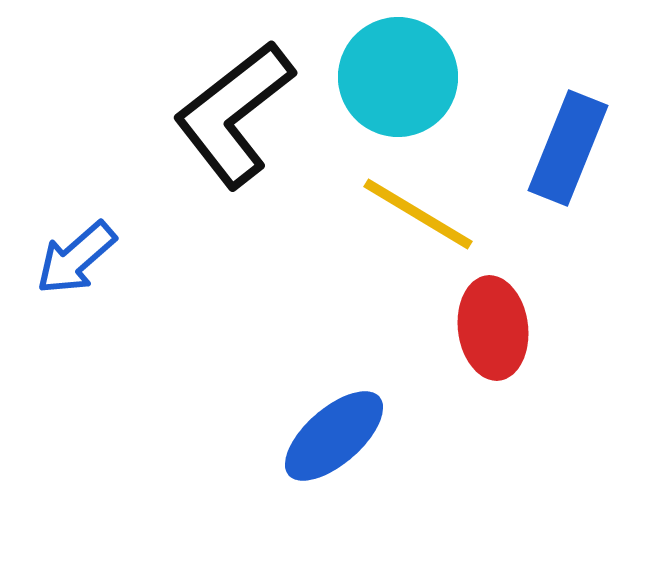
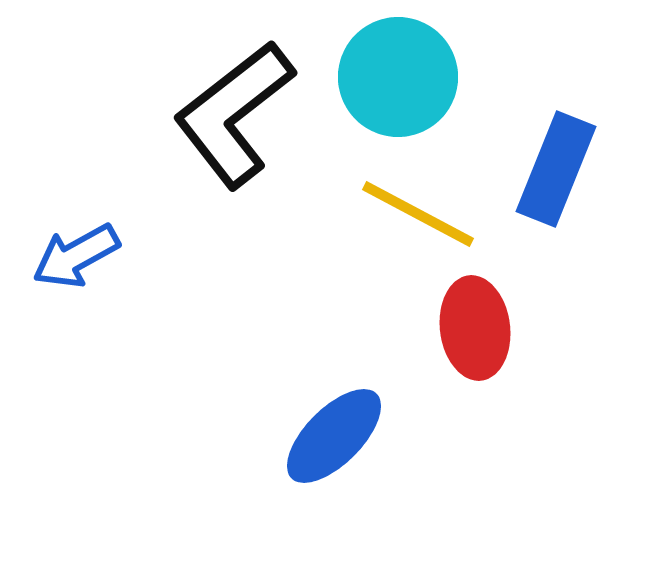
blue rectangle: moved 12 px left, 21 px down
yellow line: rotated 3 degrees counterclockwise
blue arrow: moved 2 px up; rotated 12 degrees clockwise
red ellipse: moved 18 px left
blue ellipse: rotated 4 degrees counterclockwise
